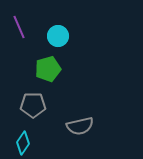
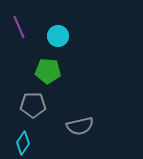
green pentagon: moved 2 px down; rotated 20 degrees clockwise
